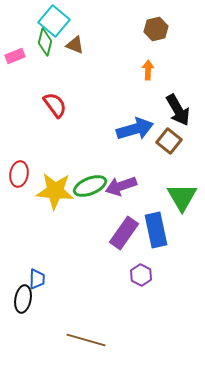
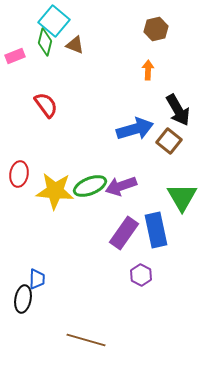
red semicircle: moved 9 px left
